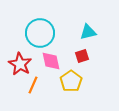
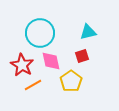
red star: moved 2 px right, 1 px down
orange line: rotated 36 degrees clockwise
